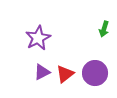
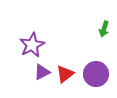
purple star: moved 6 px left, 7 px down
purple circle: moved 1 px right, 1 px down
